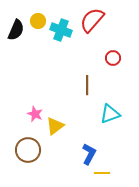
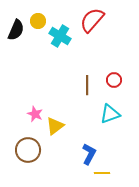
cyan cross: moved 1 px left, 6 px down; rotated 10 degrees clockwise
red circle: moved 1 px right, 22 px down
